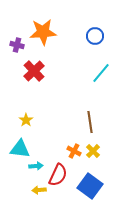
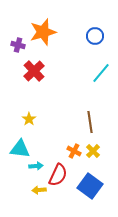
orange star: rotated 12 degrees counterclockwise
purple cross: moved 1 px right
yellow star: moved 3 px right, 1 px up
